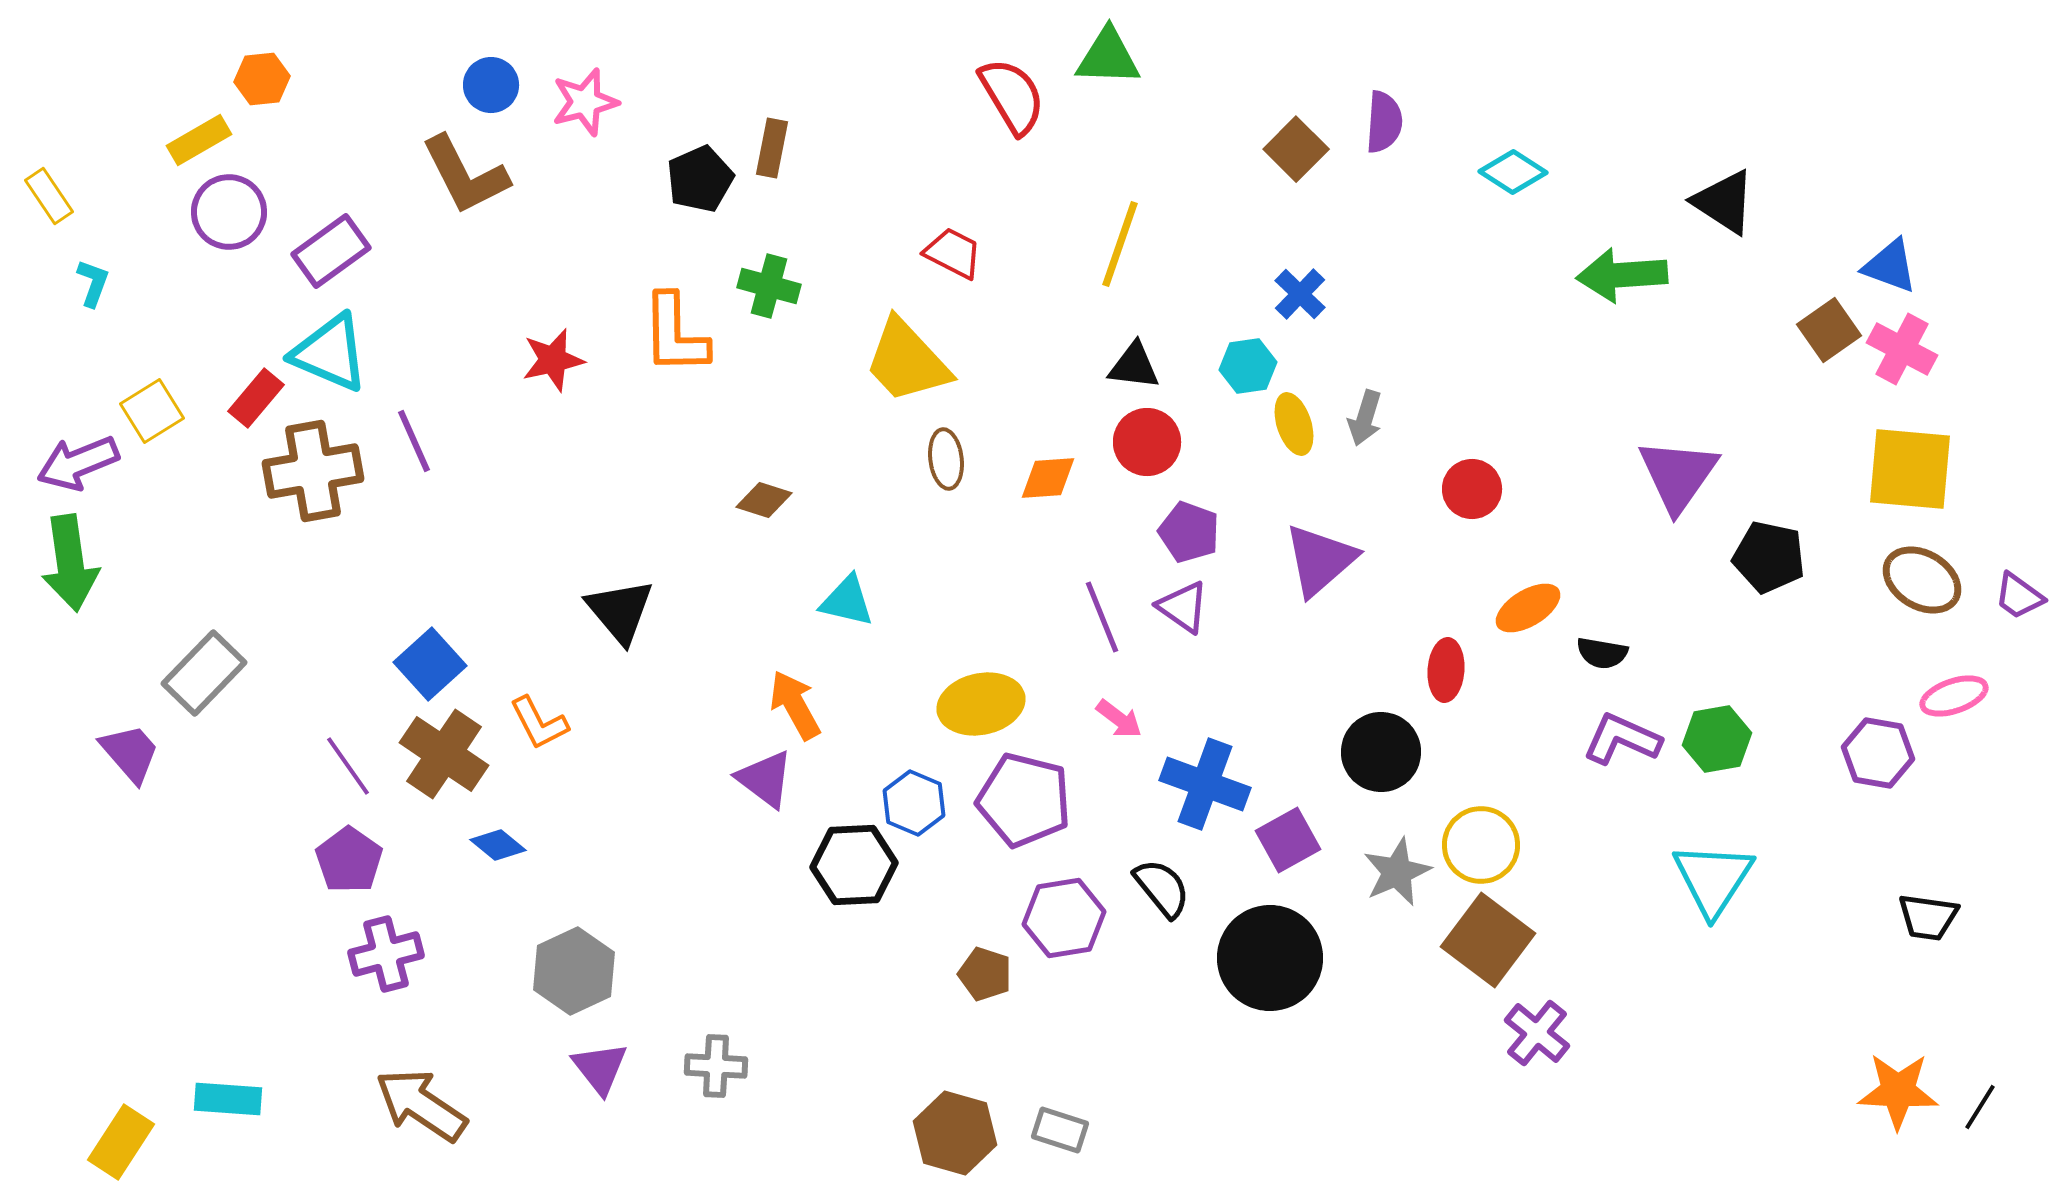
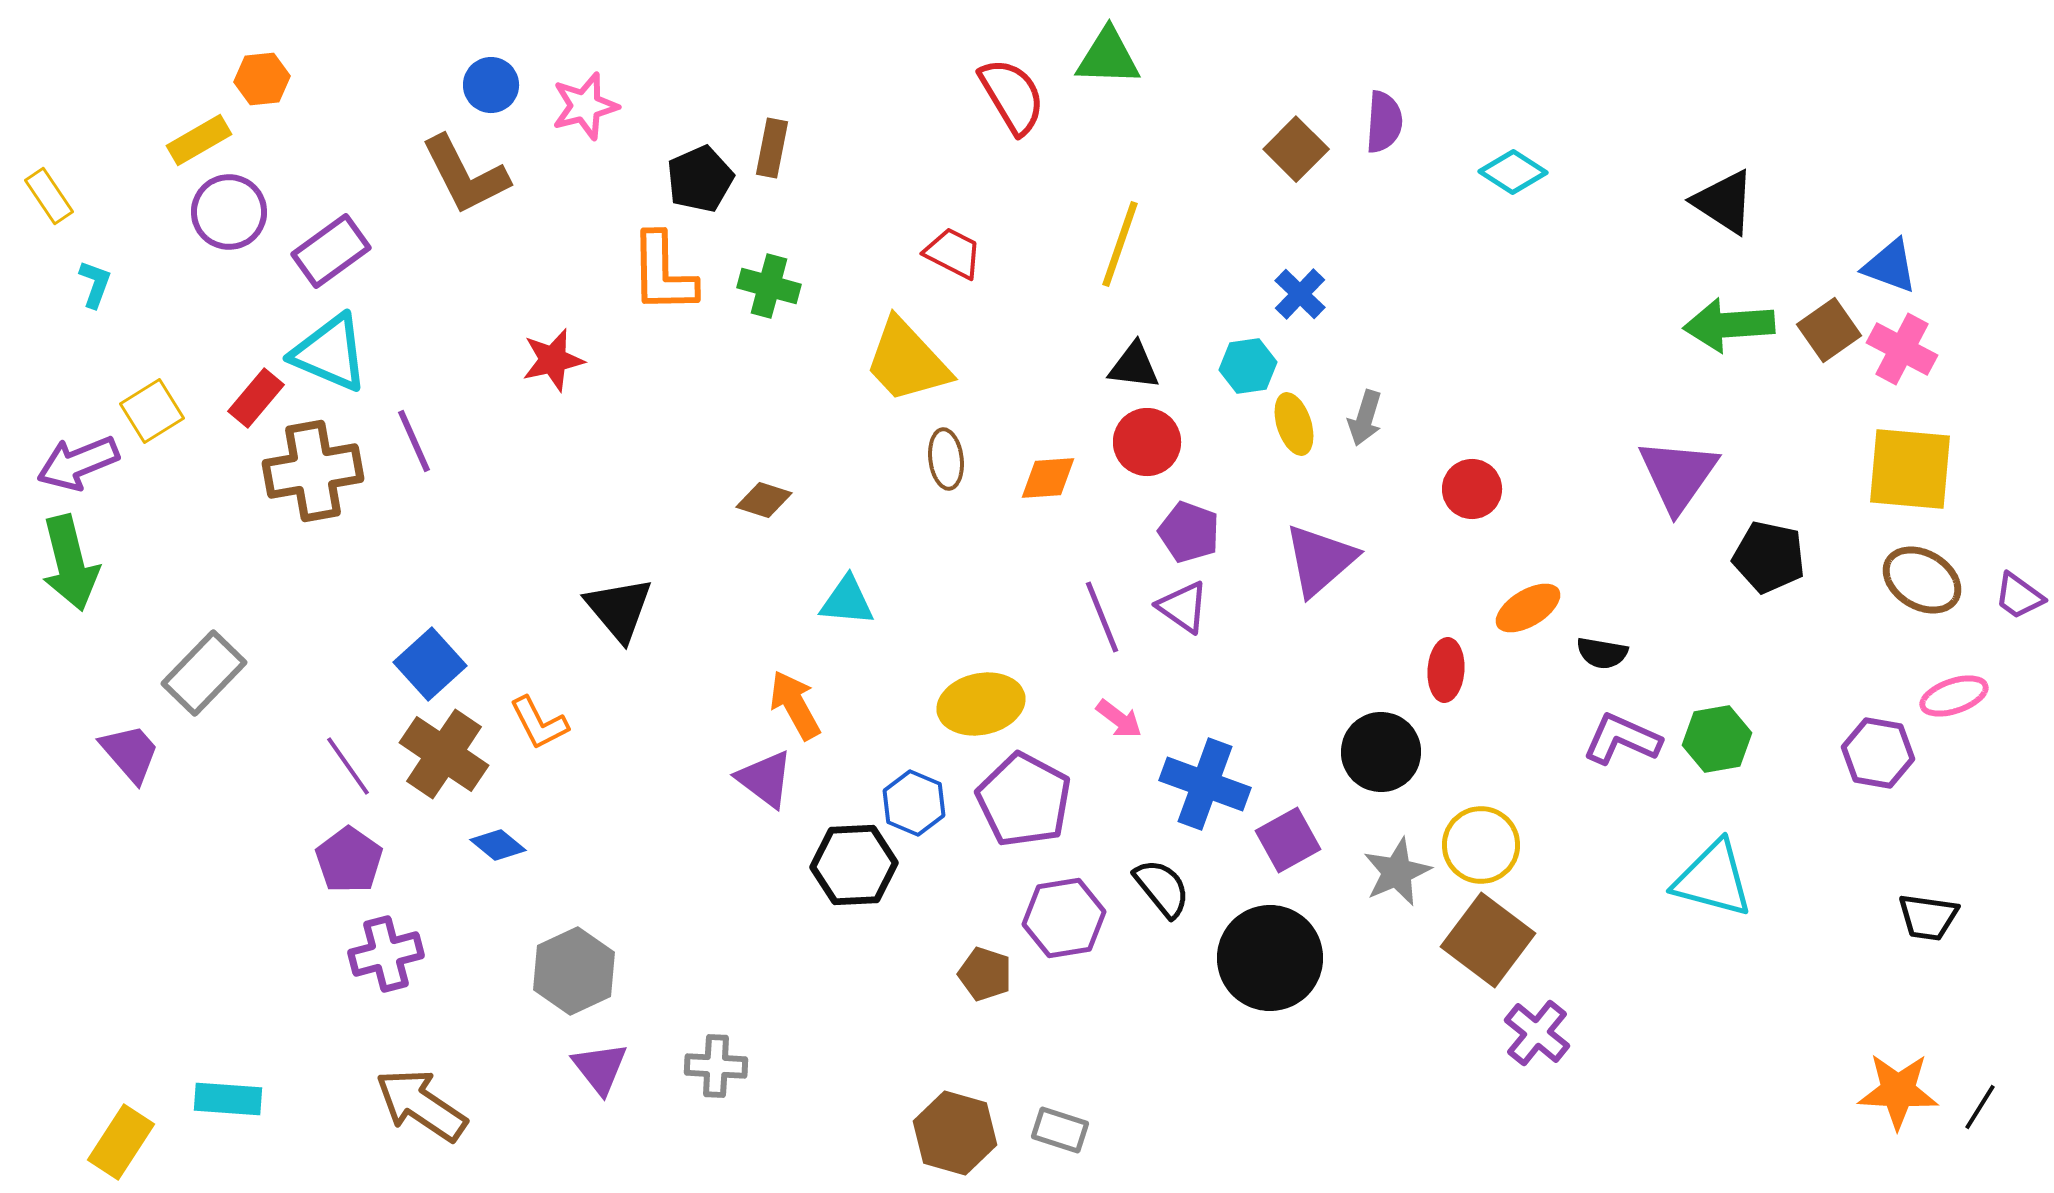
pink star at (585, 102): moved 4 px down
green arrow at (1622, 275): moved 107 px right, 50 px down
cyan L-shape at (93, 283): moved 2 px right, 1 px down
orange L-shape at (675, 334): moved 12 px left, 61 px up
green arrow at (70, 563): rotated 6 degrees counterclockwise
cyan triangle at (847, 601): rotated 8 degrees counterclockwise
black triangle at (620, 611): moved 1 px left, 2 px up
purple pentagon at (1024, 800): rotated 14 degrees clockwise
cyan triangle at (1713, 879): rotated 48 degrees counterclockwise
